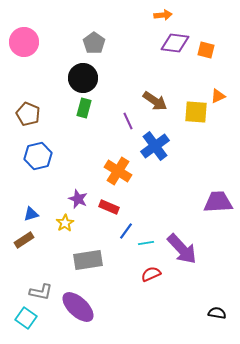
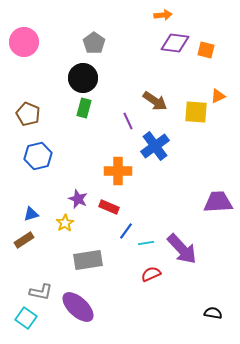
orange cross: rotated 32 degrees counterclockwise
black semicircle: moved 4 px left
